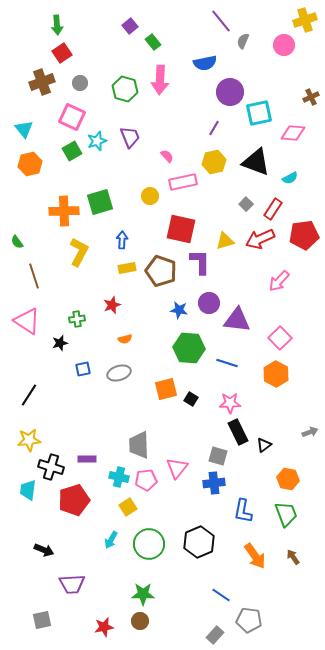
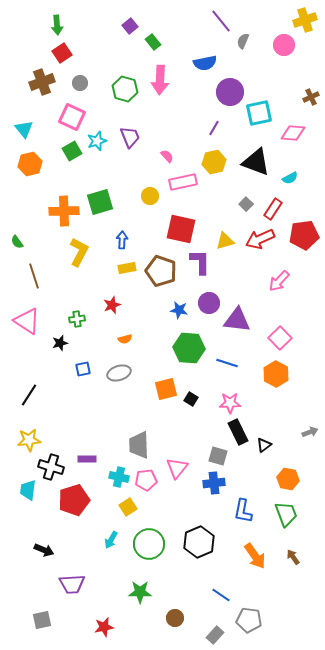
green star at (143, 594): moved 3 px left, 2 px up
brown circle at (140, 621): moved 35 px right, 3 px up
